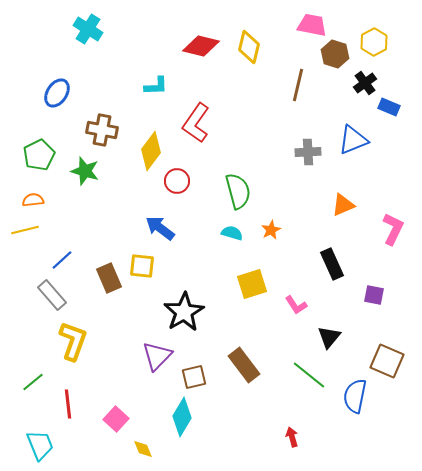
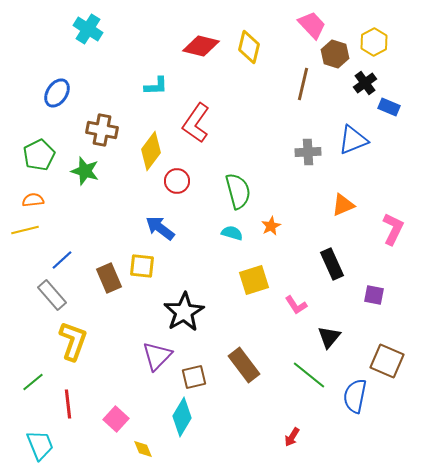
pink trapezoid at (312, 25): rotated 36 degrees clockwise
brown line at (298, 85): moved 5 px right, 1 px up
orange star at (271, 230): moved 4 px up
yellow square at (252, 284): moved 2 px right, 4 px up
red arrow at (292, 437): rotated 132 degrees counterclockwise
